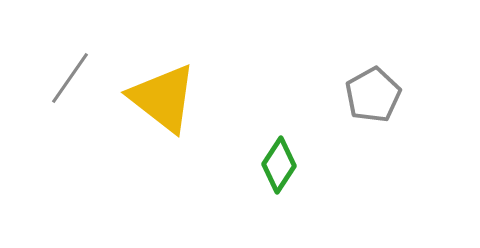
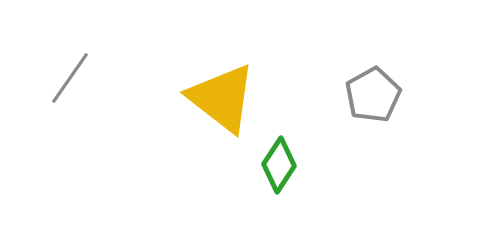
yellow triangle: moved 59 px right
